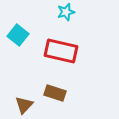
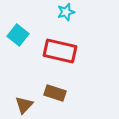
red rectangle: moved 1 px left
